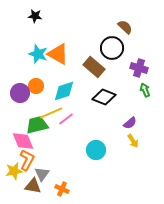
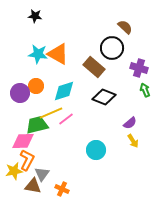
cyan star: rotated 12 degrees counterclockwise
pink diamond: rotated 70 degrees counterclockwise
